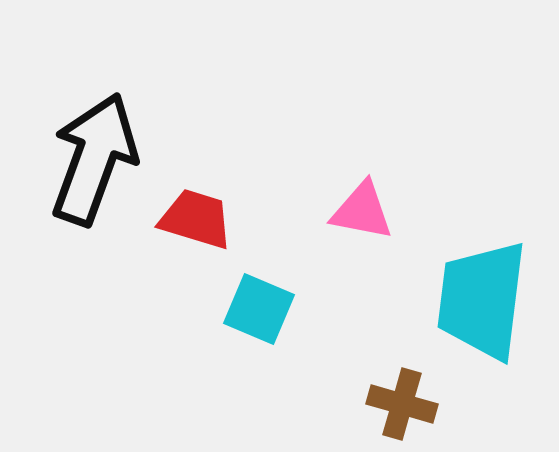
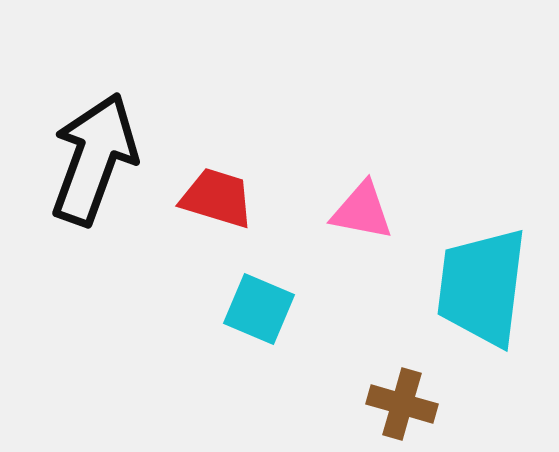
red trapezoid: moved 21 px right, 21 px up
cyan trapezoid: moved 13 px up
